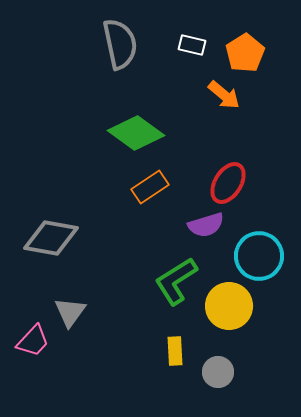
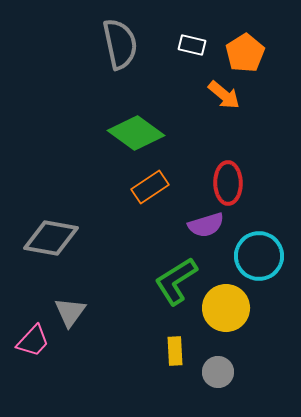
red ellipse: rotated 33 degrees counterclockwise
yellow circle: moved 3 px left, 2 px down
